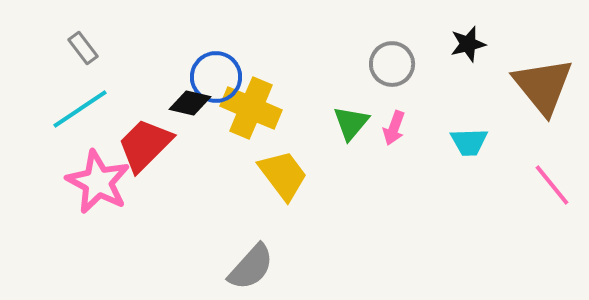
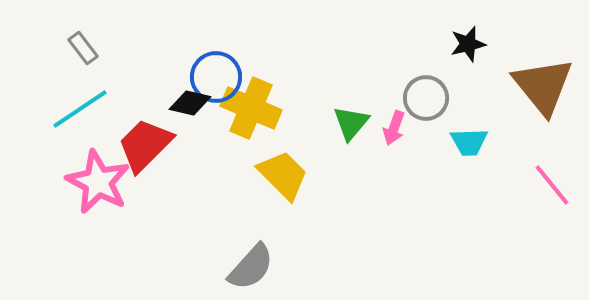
gray circle: moved 34 px right, 34 px down
yellow trapezoid: rotated 8 degrees counterclockwise
